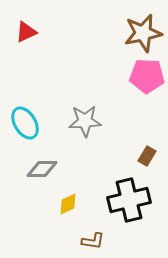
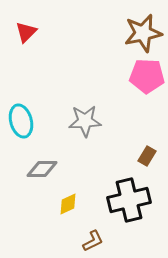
red triangle: rotated 20 degrees counterclockwise
cyan ellipse: moved 4 px left, 2 px up; rotated 16 degrees clockwise
brown L-shape: rotated 35 degrees counterclockwise
